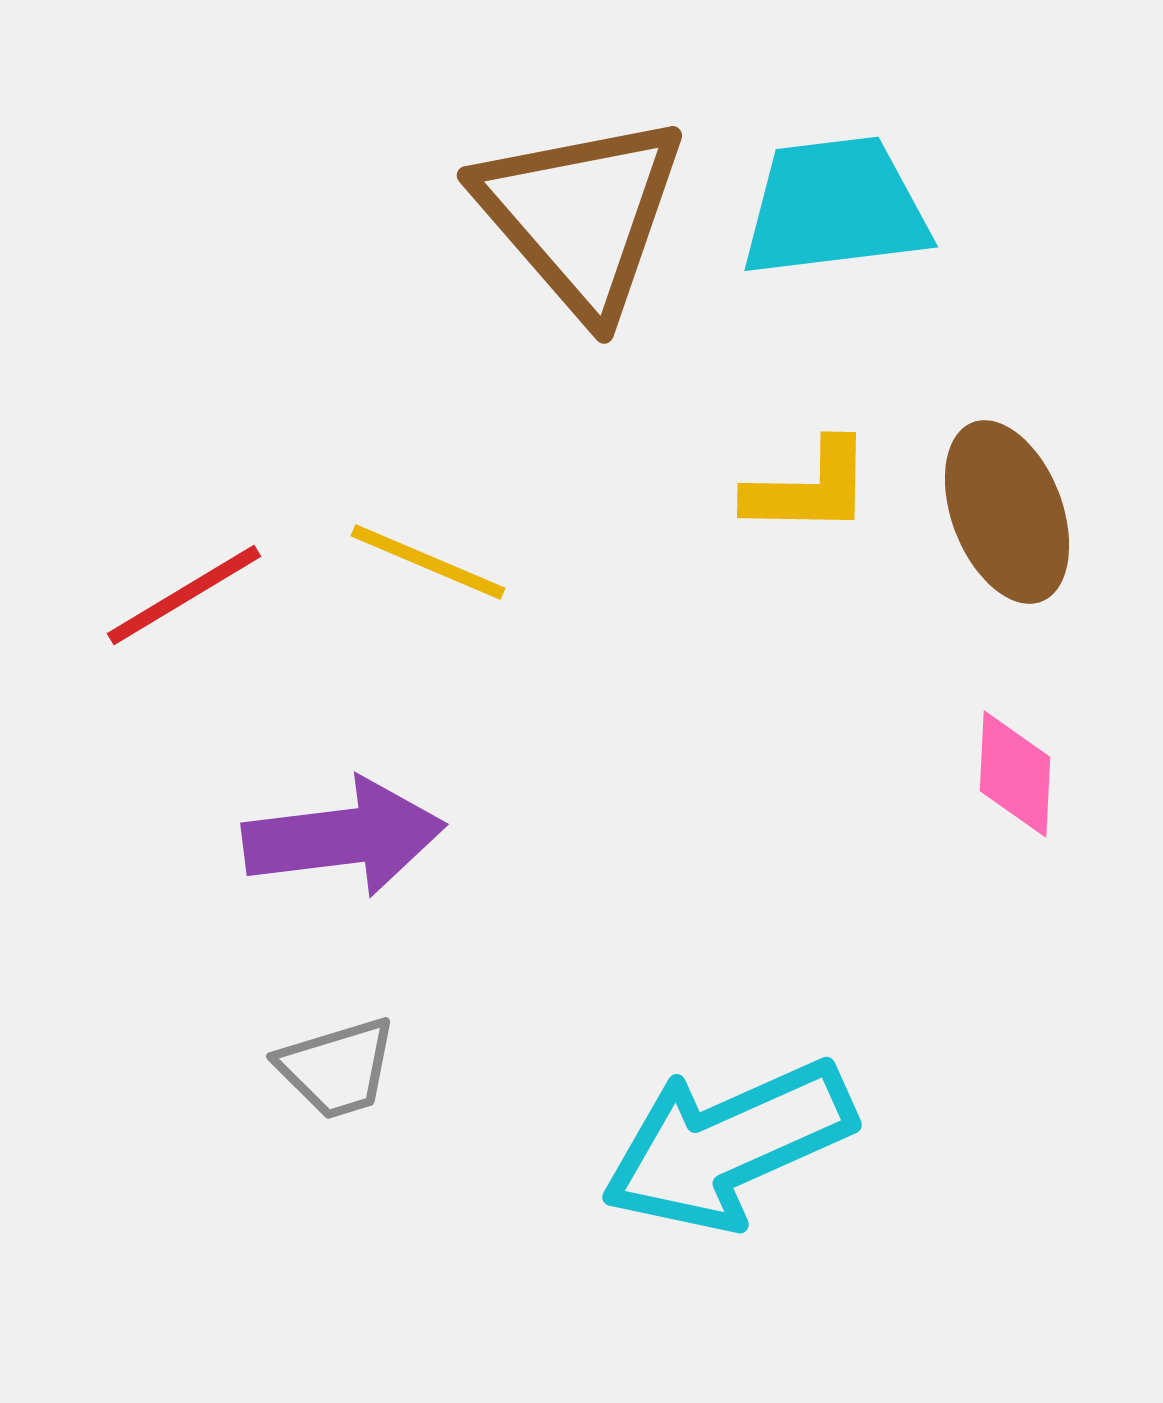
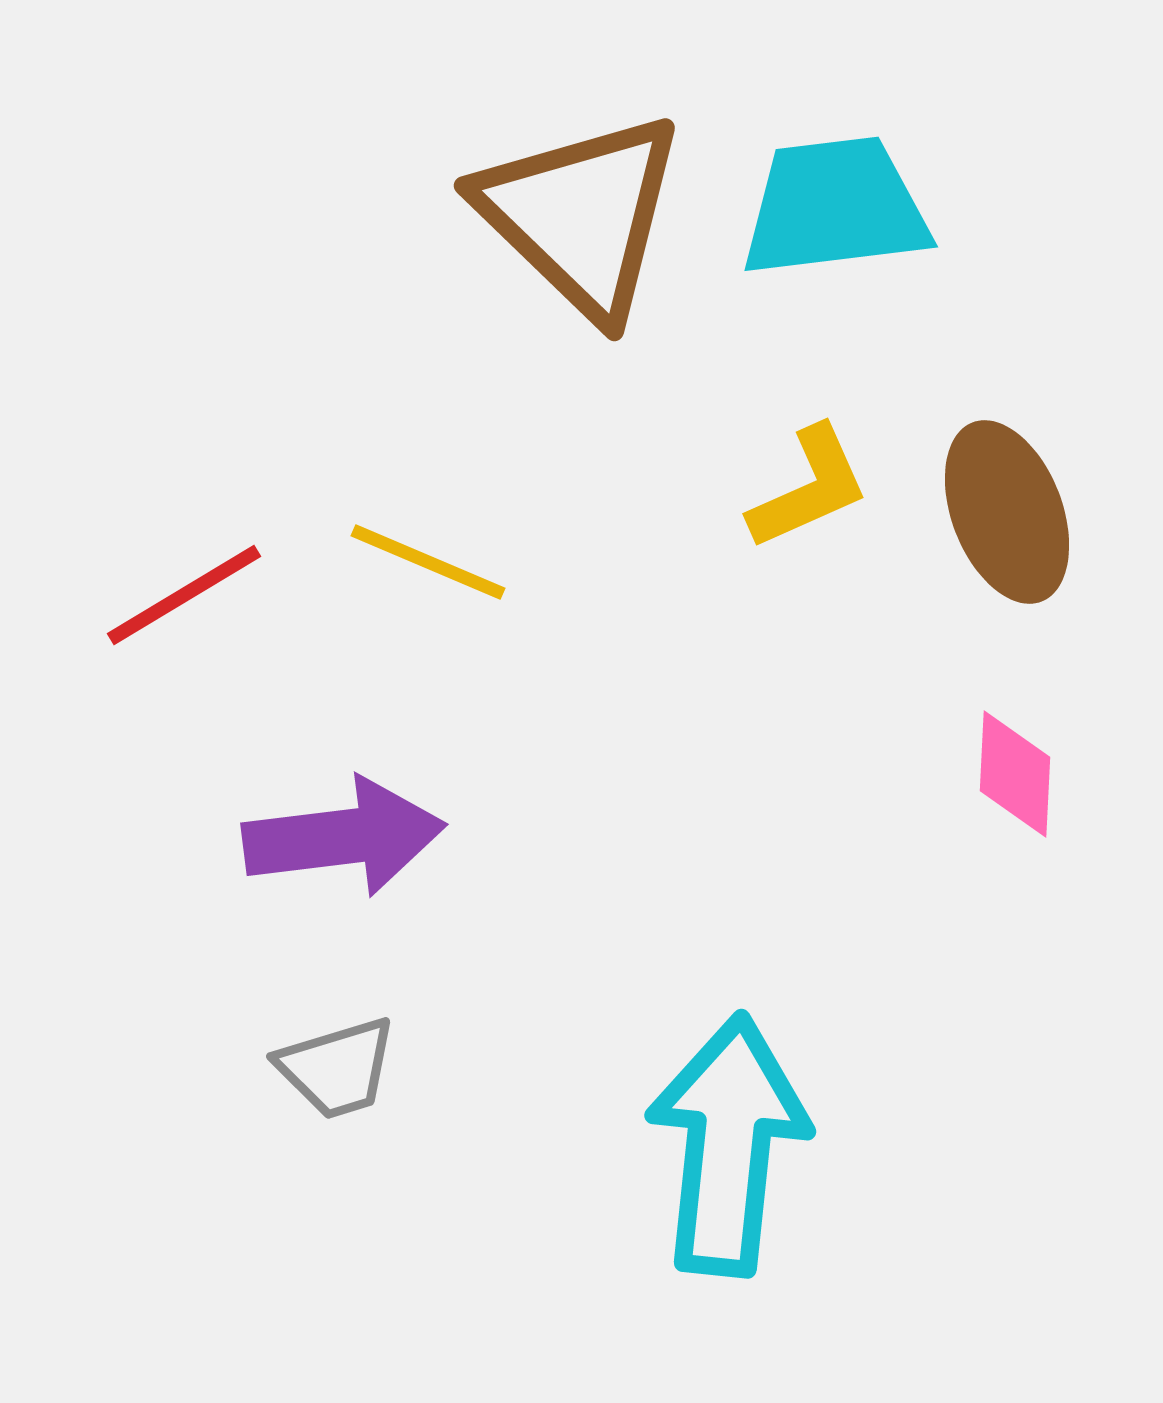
brown triangle: rotated 5 degrees counterclockwise
yellow L-shape: rotated 25 degrees counterclockwise
cyan arrow: rotated 120 degrees clockwise
